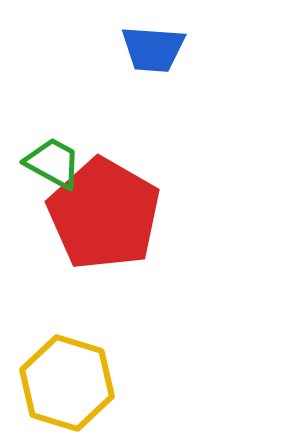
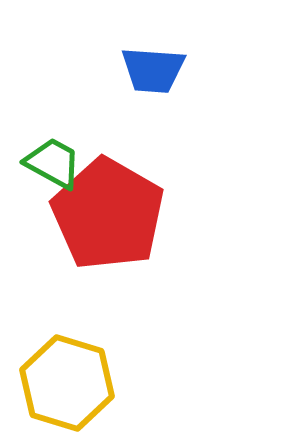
blue trapezoid: moved 21 px down
red pentagon: moved 4 px right
